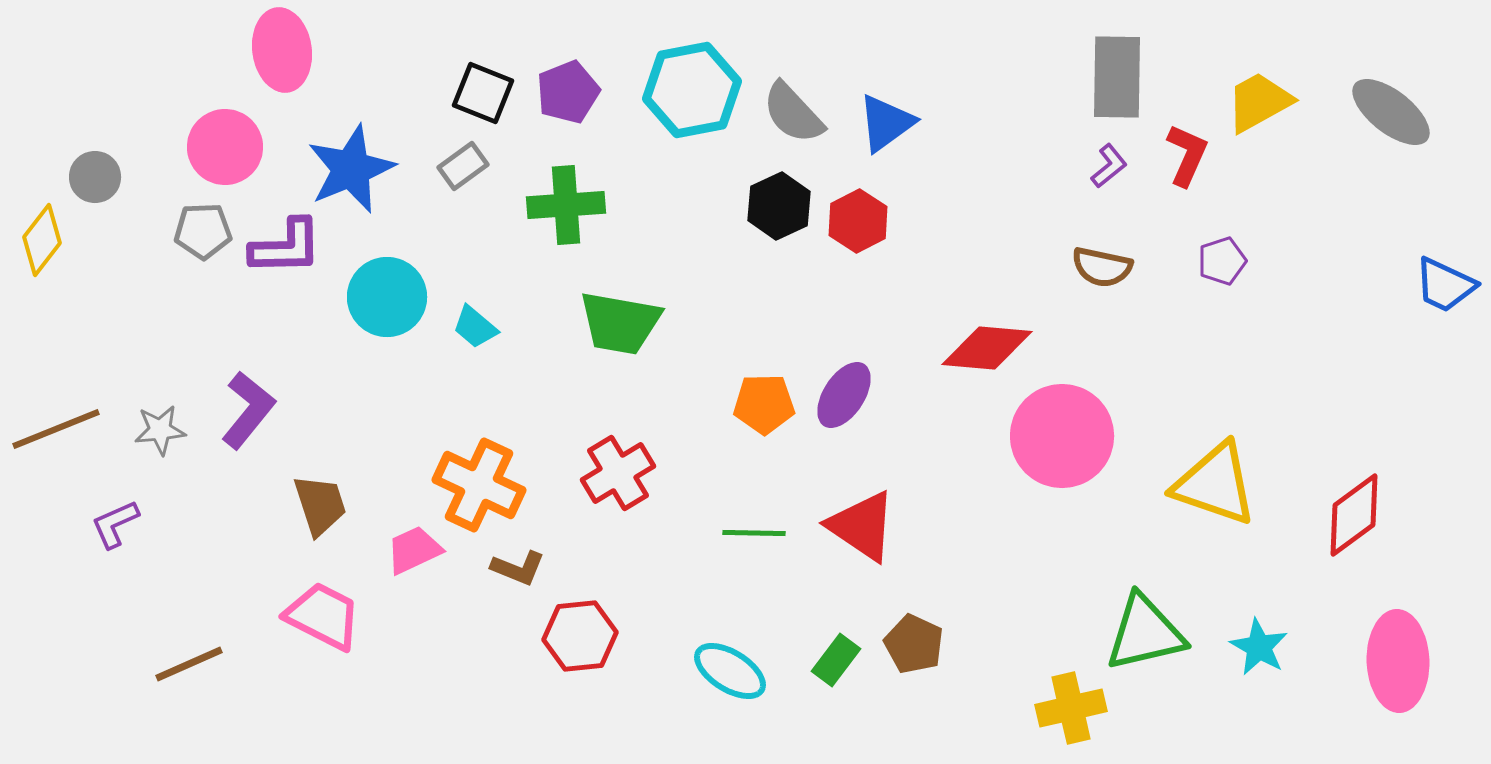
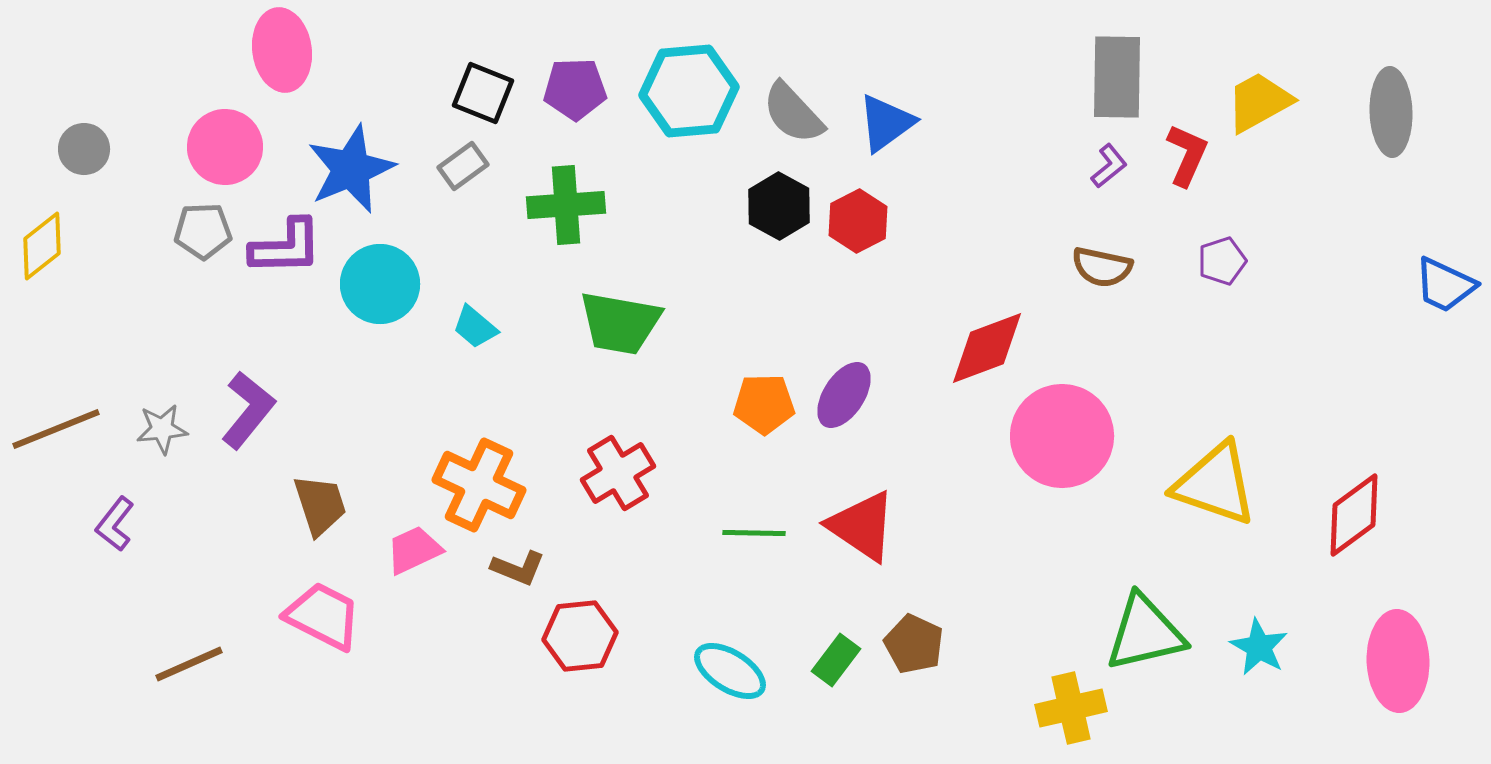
cyan hexagon at (692, 90): moved 3 px left, 1 px down; rotated 6 degrees clockwise
purple pentagon at (568, 92): moved 7 px right, 3 px up; rotated 20 degrees clockwise
gray ellipse at (1391, 112): rotated 50 degrees clockwise
gray circle at (95, 177): moved 11 px left, 28 px up
black hexagon at (779, 206): rotated 6 degrees counterclockwise
yellow diamond at (42, 240): moved 6 px down; rotated 14 degrees clockwise
cyan circle at (387, 297): moved 7 px left, 13 px up
red diamond at (987, 348): rotated 26 degrees counterclockwise
gray star at (160, 430): moved 2 px right, 1 px up
purple L-shape at (115, 524): rotated 28 degrees counterclockwise
